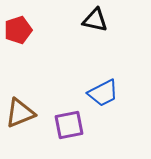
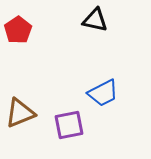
red pentagon: rotated 16 degrees counterclockwise
